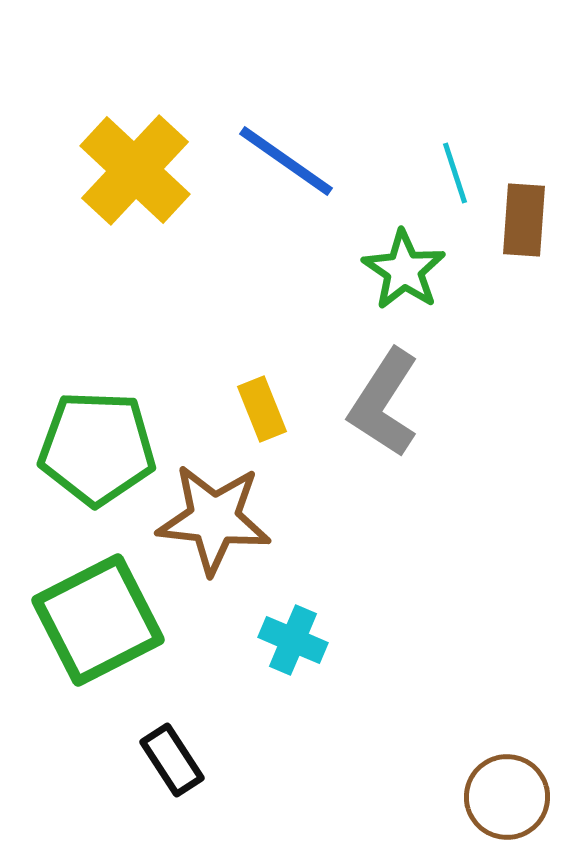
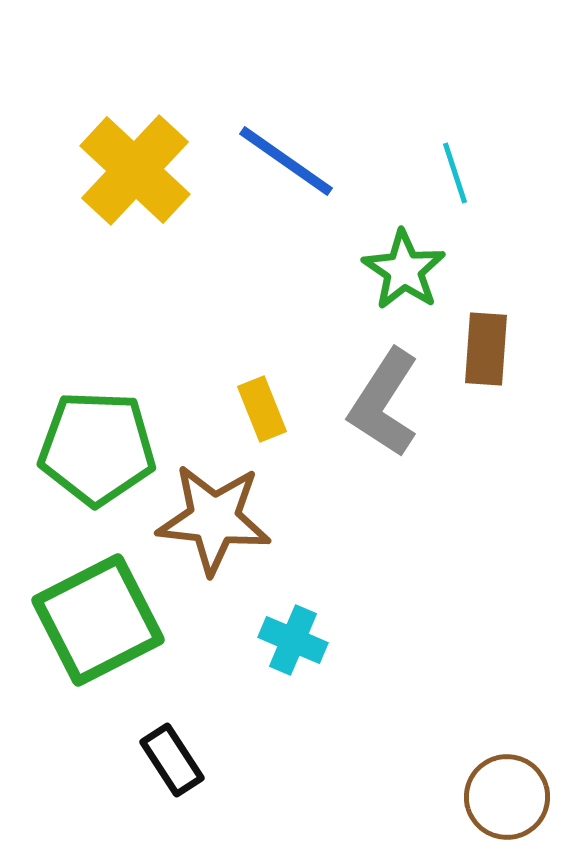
brown rectangle: moved 38 px left, 129 px down
